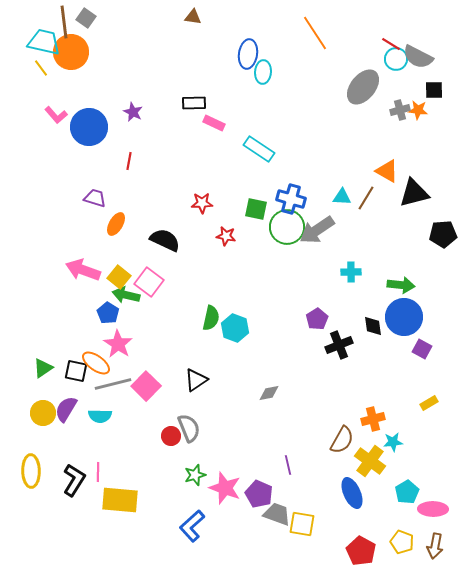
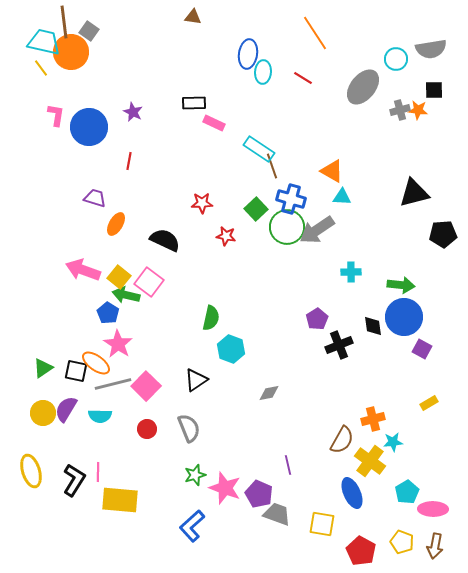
gray square at (86, 18): moved 3 px right, 13 px down
red line at (391, 44): moved 88 px left, 34 px down
gray semicircle at (418, 57): moved 13 px right, 8 px up; rotated 36 degrees counterclockwise
pink L-shape at (56, 115): rotated 130 degrees counterclockwise
orange triangle at (387, 171): moved 55 px left
brown line at (366, 198): moved 94 px left, 32 px up; rotated 50 degrees counterclockwise
green square at (256, 209): rotated 35 degrees clockwise
cyan hexagon at (235, 328): moved 4 px left, 21 px down
red circle at (171, 436): moved 24 px left, 7 px up
yellow ellipse at (31, 471): rotated 16 degrees counterclockwise
yellow square at (302, 524): moved 20 px right
